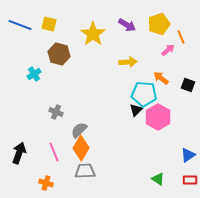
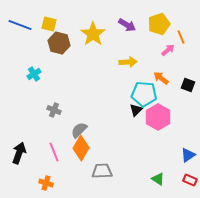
brown hexagon: moved 11 px up
gray cross: moved 2 px left, 2 px up
gray trapezoid: moved 17 px right
red rectangle: rotated 24 degrees clockwise
